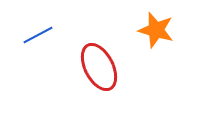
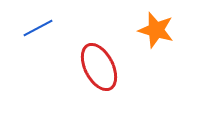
blue line: moved 7 px up
